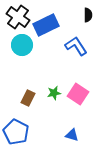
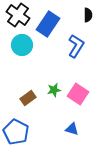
black cross: moved 2 px up
blue rectangle: moved 2 px right, 1 px up; rotated 30 degrees counterclockwise
blue L-shape: rotated 65 degrees clockwise
green star: moved 3 px up
brown rectangle: rotated 28 degrees clockwise
blue triangle: moved 6 px up
